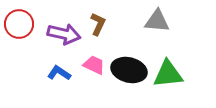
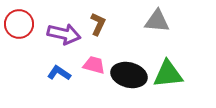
pink trapezoid: rotated 10 degrees counterclockwise
black ellipse: moved 5 px down
